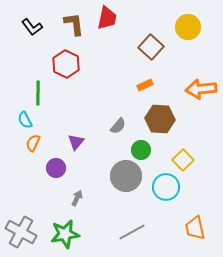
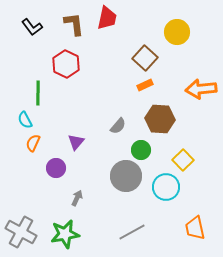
yellow circle: moved 11 px left, 5 px down
brown square: moved 6 px left, 11 px down
